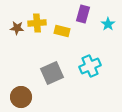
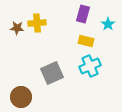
yellow rectangle: moved 24 px right, 10 px down
